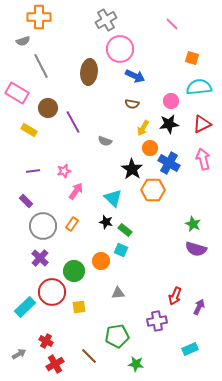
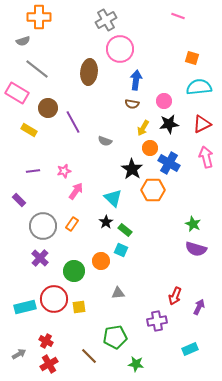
pink line at (172, 24): moved 6 px right, 8 px up; rotated 24 degrees counterclockwise
gray line at (41, 66): moved 4 px left, 3 px down; rotated 25 degrees counterclockwise
blue arrow at (135, 76): moved 1 px right, 4 px down; rotated 108 degrees counterclockwise
pink circle at (171, 101): moved 7 px left
pink arrow at (203, 159): moved 3 px right, 2 px up
purple rectangle at (26, 201): moved 7 px left, 1 px up
black star at (106, 222): rotated 24 degrees clockwise
red circle at (52, 292): moved 2 px right, 7 px down
cyan rectangle at (25, 307): rotated 30 degrees clockwise
green pentagon at (117, 336): moved 2 px left, 1 px down
red cross at (55, 364): moved 6 px left
